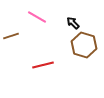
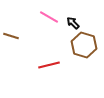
pink line: moved 12 px right
brown line: rotated 35 degrees clockwise
red line: moved 6 px right
